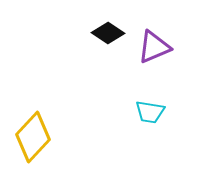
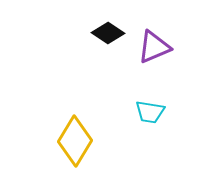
yellow diamond: moved 42 px right, 4 px down; rotated 12 degrees counterclockwise
